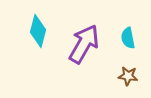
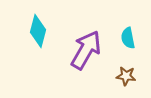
purple arrow: moved 2 px right, 6 px down
brown star: moved 2 px left
